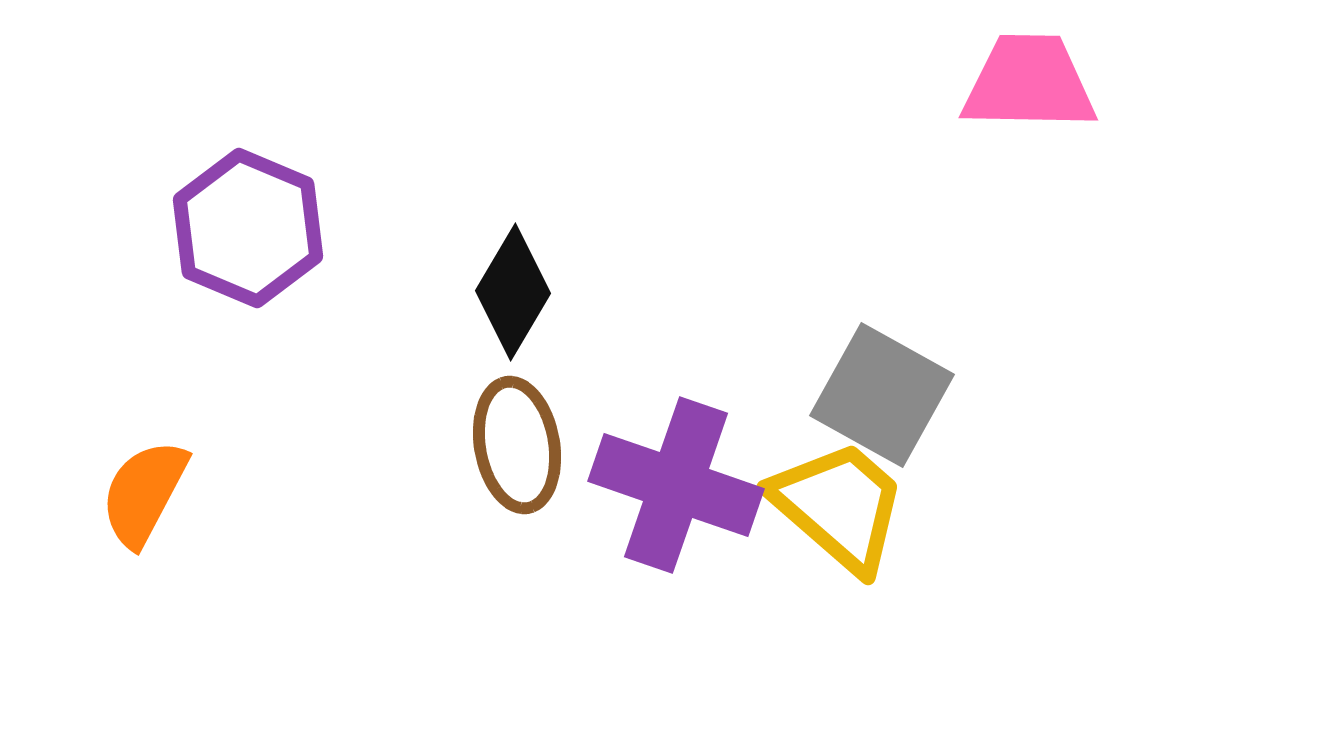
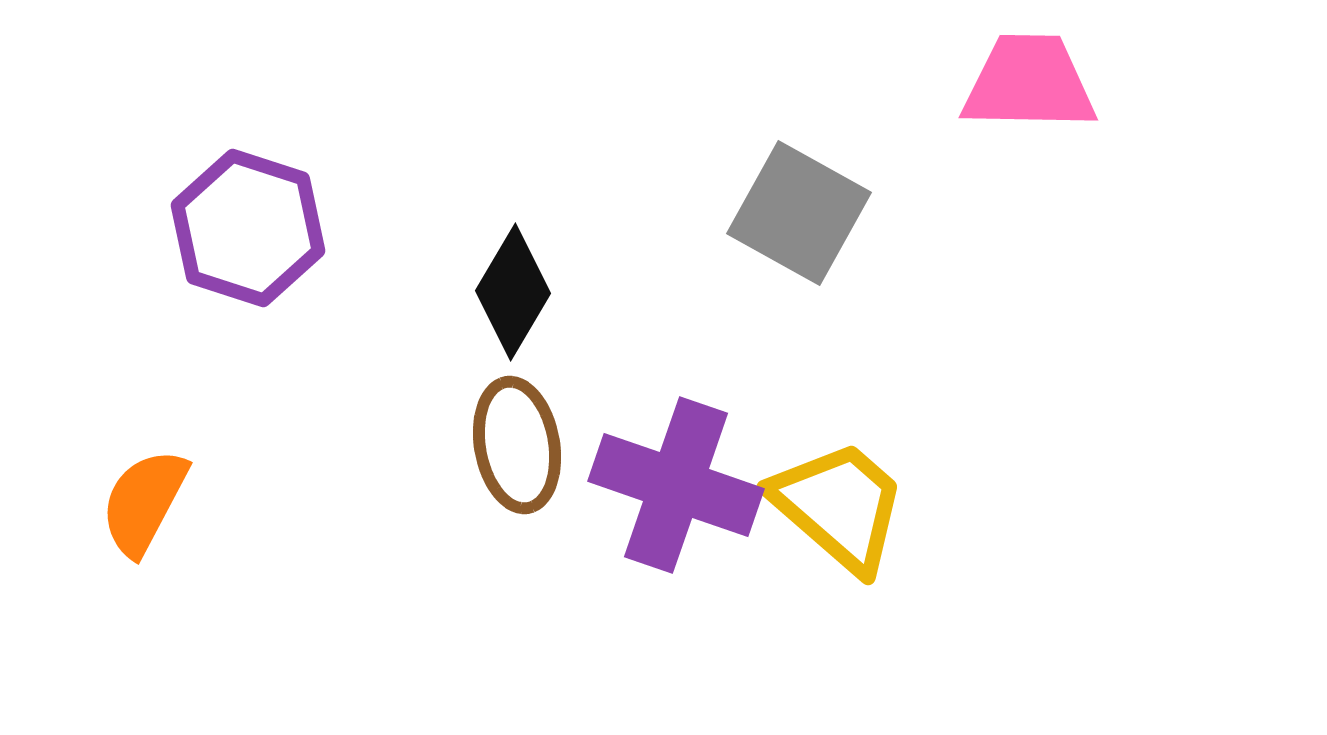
purple hexagon: rotated 5 degrees counterclockwise
gray square: moved 83 px left, 182 px up
orange semicircle: moved 9 px down
